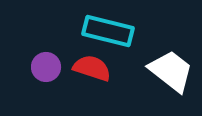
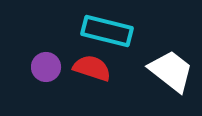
cyan rectangle: moved 1 px left
